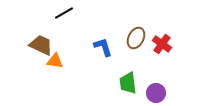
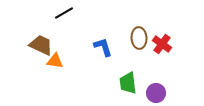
brown ellipse: moved 3 px right; rotated 30 degrees counterclockwise
